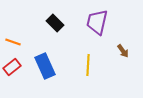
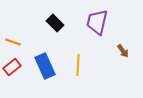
yellow line: moved 10 px left
